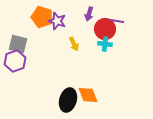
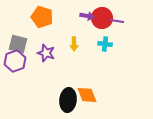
purple arrow: moved 2 px left, 2 px down; rotated 96 degrees counterclockwise
purple star: moved 11 px left, 32 px down
red circle: moved 3 px left, 11 px up
yellow arrow: rotated 24 degrees clockwise
orange diamond: moved 1 px left
black ellipse: rotated 10 degrees counterclockwise
